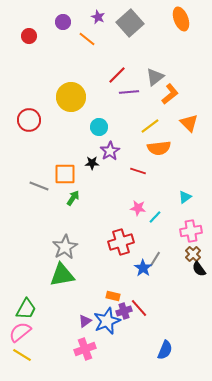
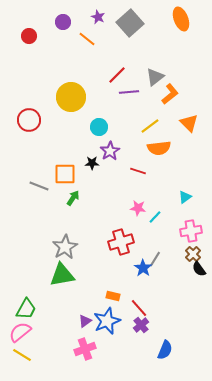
purple cross at (124, 311): moved 17 px right, 14 px down; rotated 21 degrees counterclockwise
